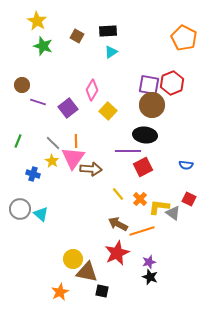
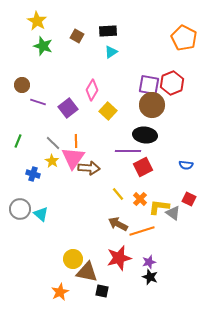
brown arrow at (91, 169): moved 2 px left, 1 px up
red star at (117, 253): moved 2 px right, 5 px down; rotated 10 degrees clockwise
